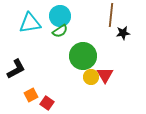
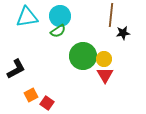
cyan triangle: moved 3 px left, 6 px up
green semicircle: moved 2 px left
yellow circle: moved 13 px right, 18 px up
